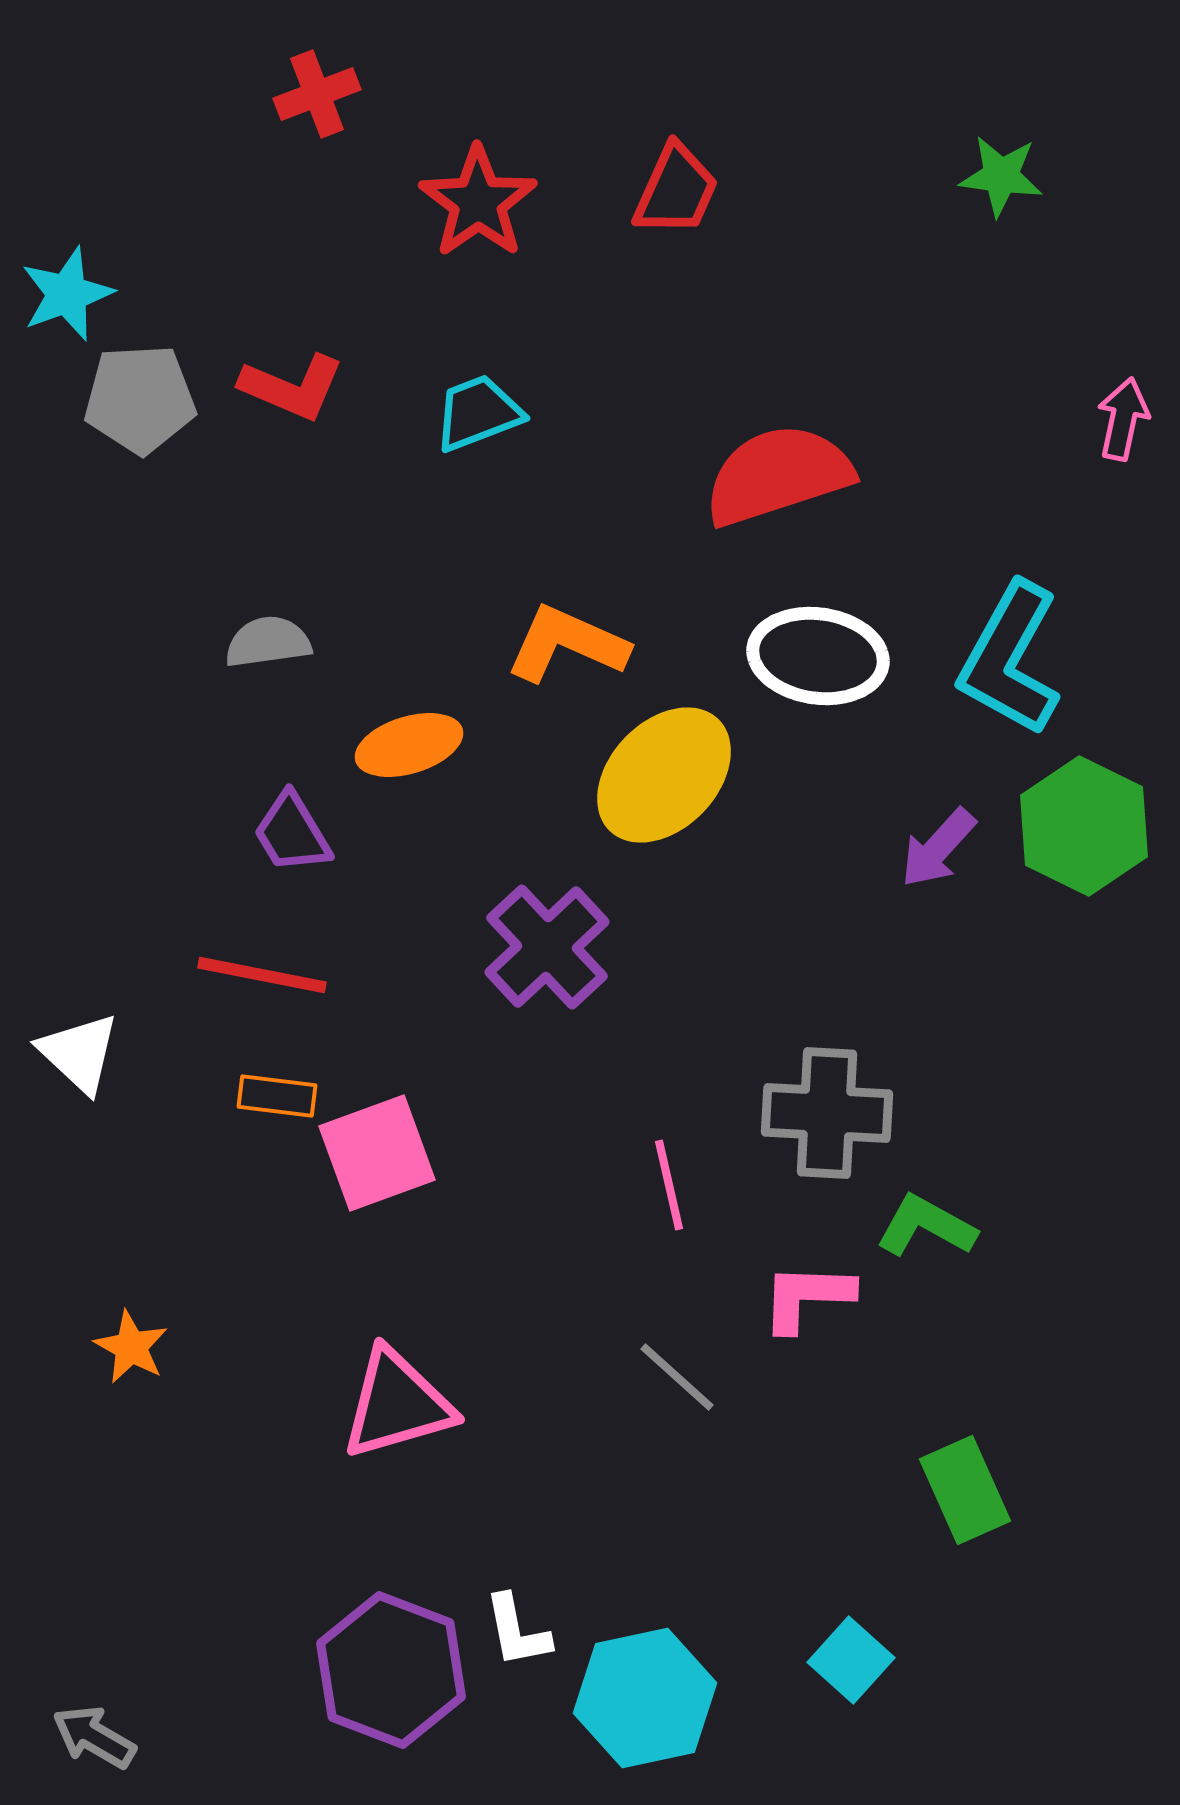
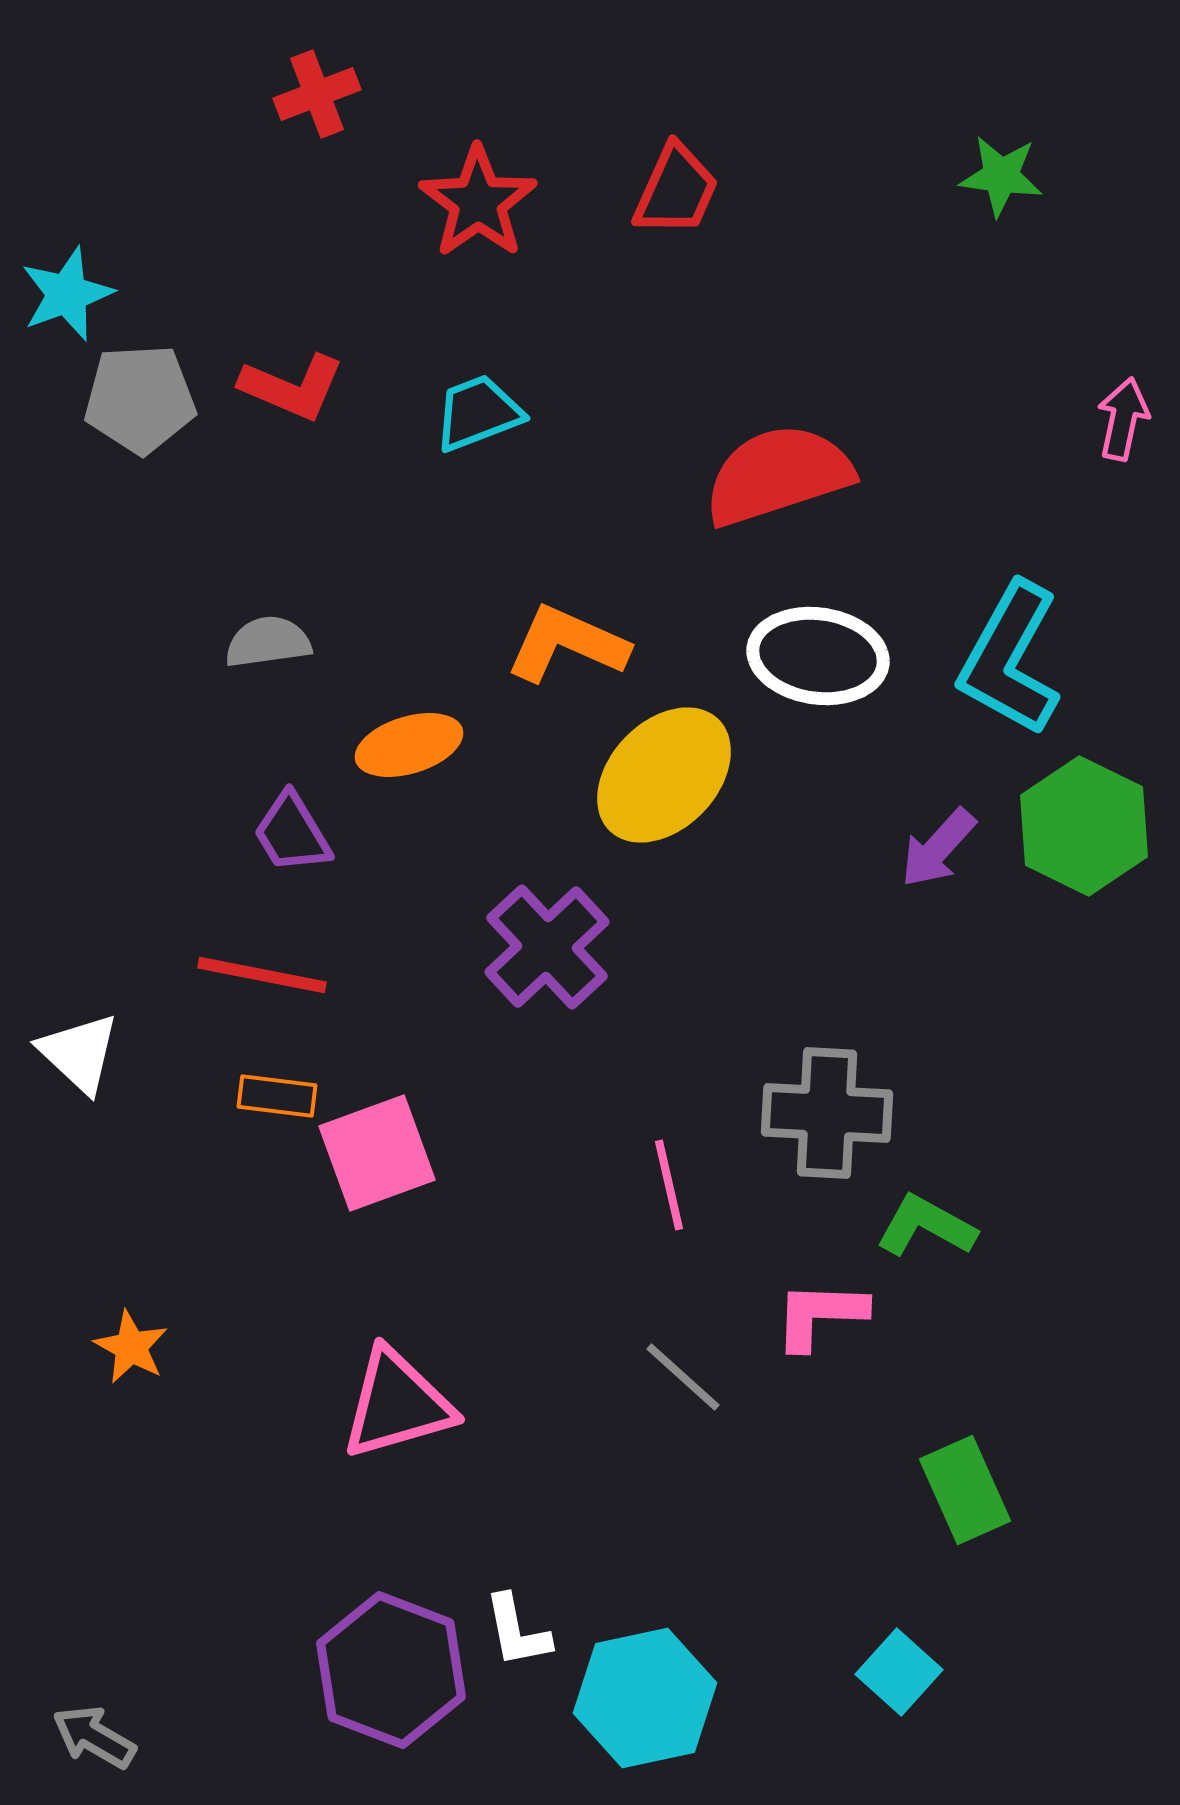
pink L-shape: moved 13 px right, 18 px down
gray line: moved 6 px right
cyan square: moved 48 px right, 12 px down
